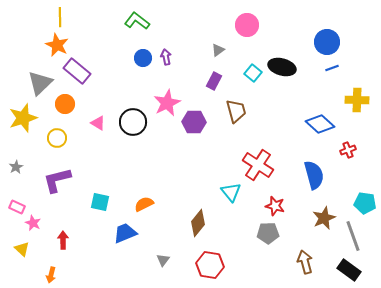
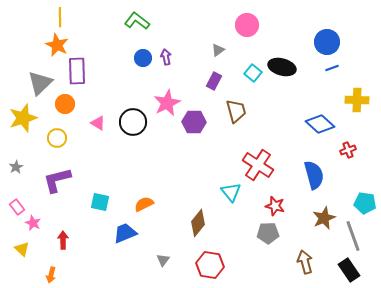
purple rectangle at (77, 71): rotated 48 degrees clockwise
pink rectangle at (17, 207): rotated 28 degrees clockwise
black rectangle at (349, 270): rotated 20 degrees clockwise
